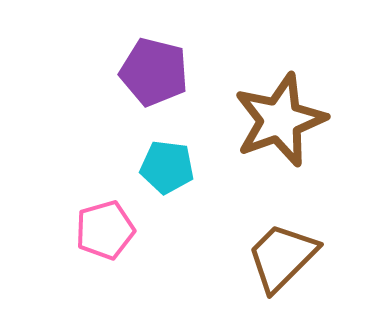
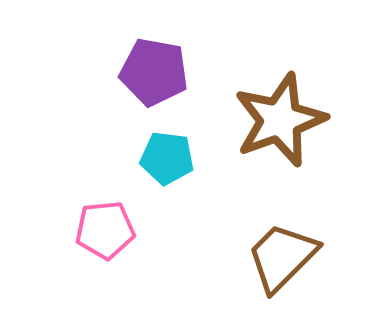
purple pentagon: rotated 4 degrees counterclockwise
cyan pentagon: moved 9 px up
pink pentagon: rotated 10 degrees clockwise
